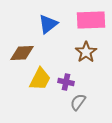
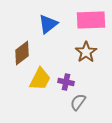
brown diamond: rotated 35 degrees counterclockwise
